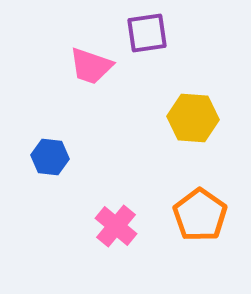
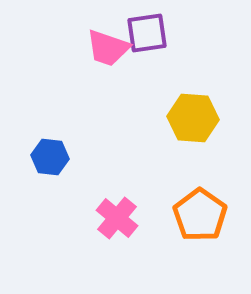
pink trapezoid: moved 17 px right, 18 px up
pink cross: moved 1 px right, 8 px up
